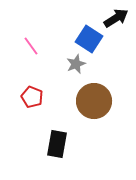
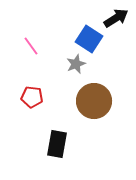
red pentagon: rotated 15 degrees counterclockwise
